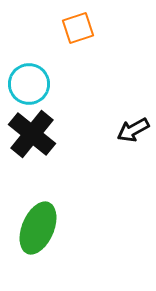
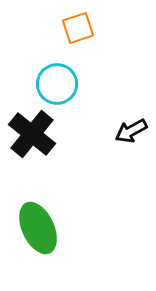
cyan circle: moved 28 px right
black arrow: moved 2 px left, 1 px down
green ellipse: rotated 48 degrees counterclockwise
